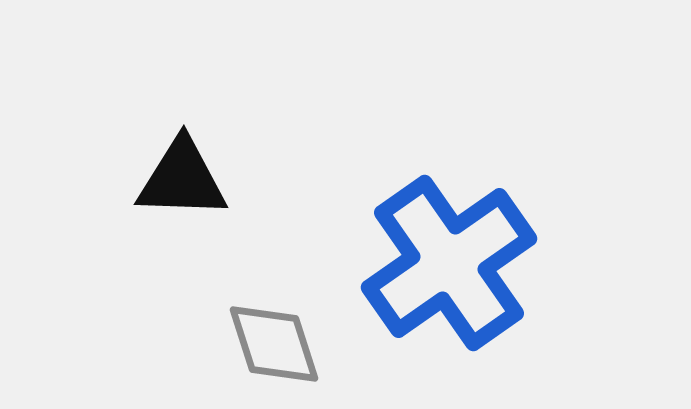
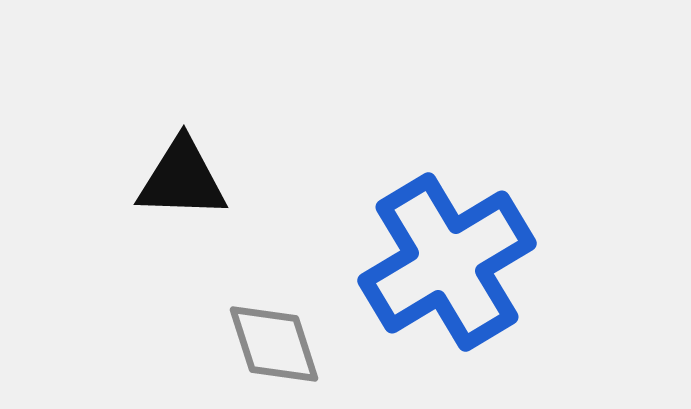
blue cross: moved 2 px left, 1 px up; rotated 4 degrees clockwise
